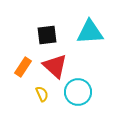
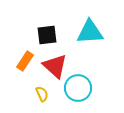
orange rectangle: moved 2 px right, 6 px up
cyan circle: moved 4 px up
